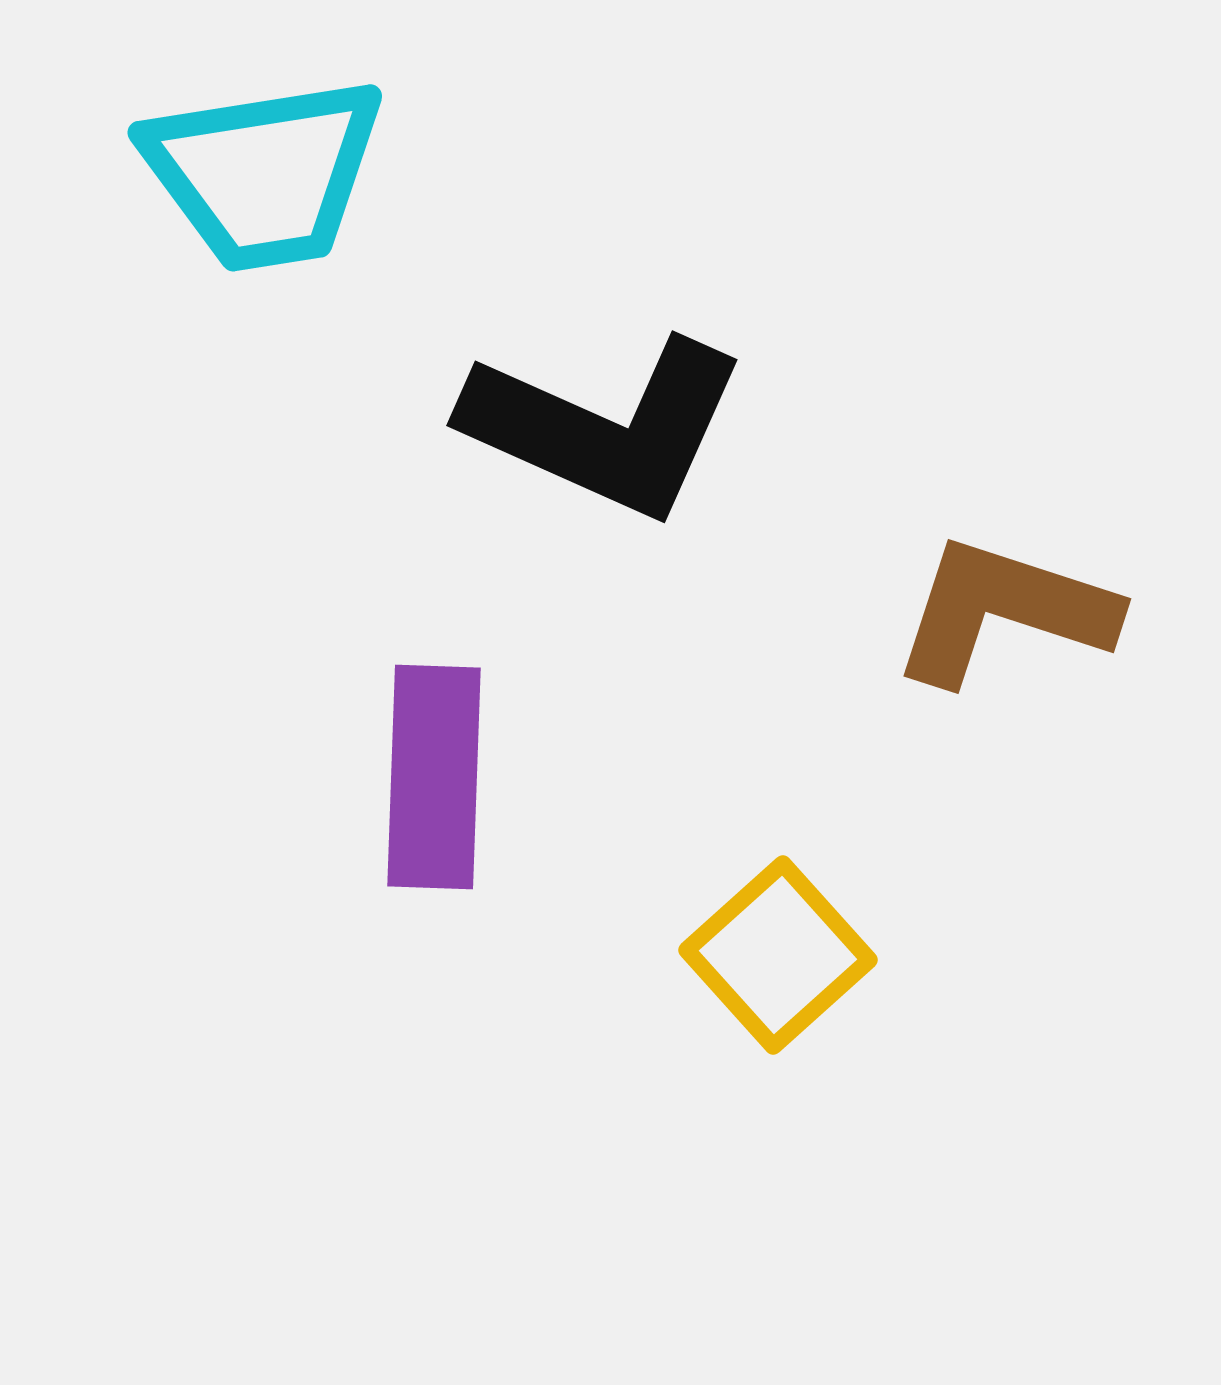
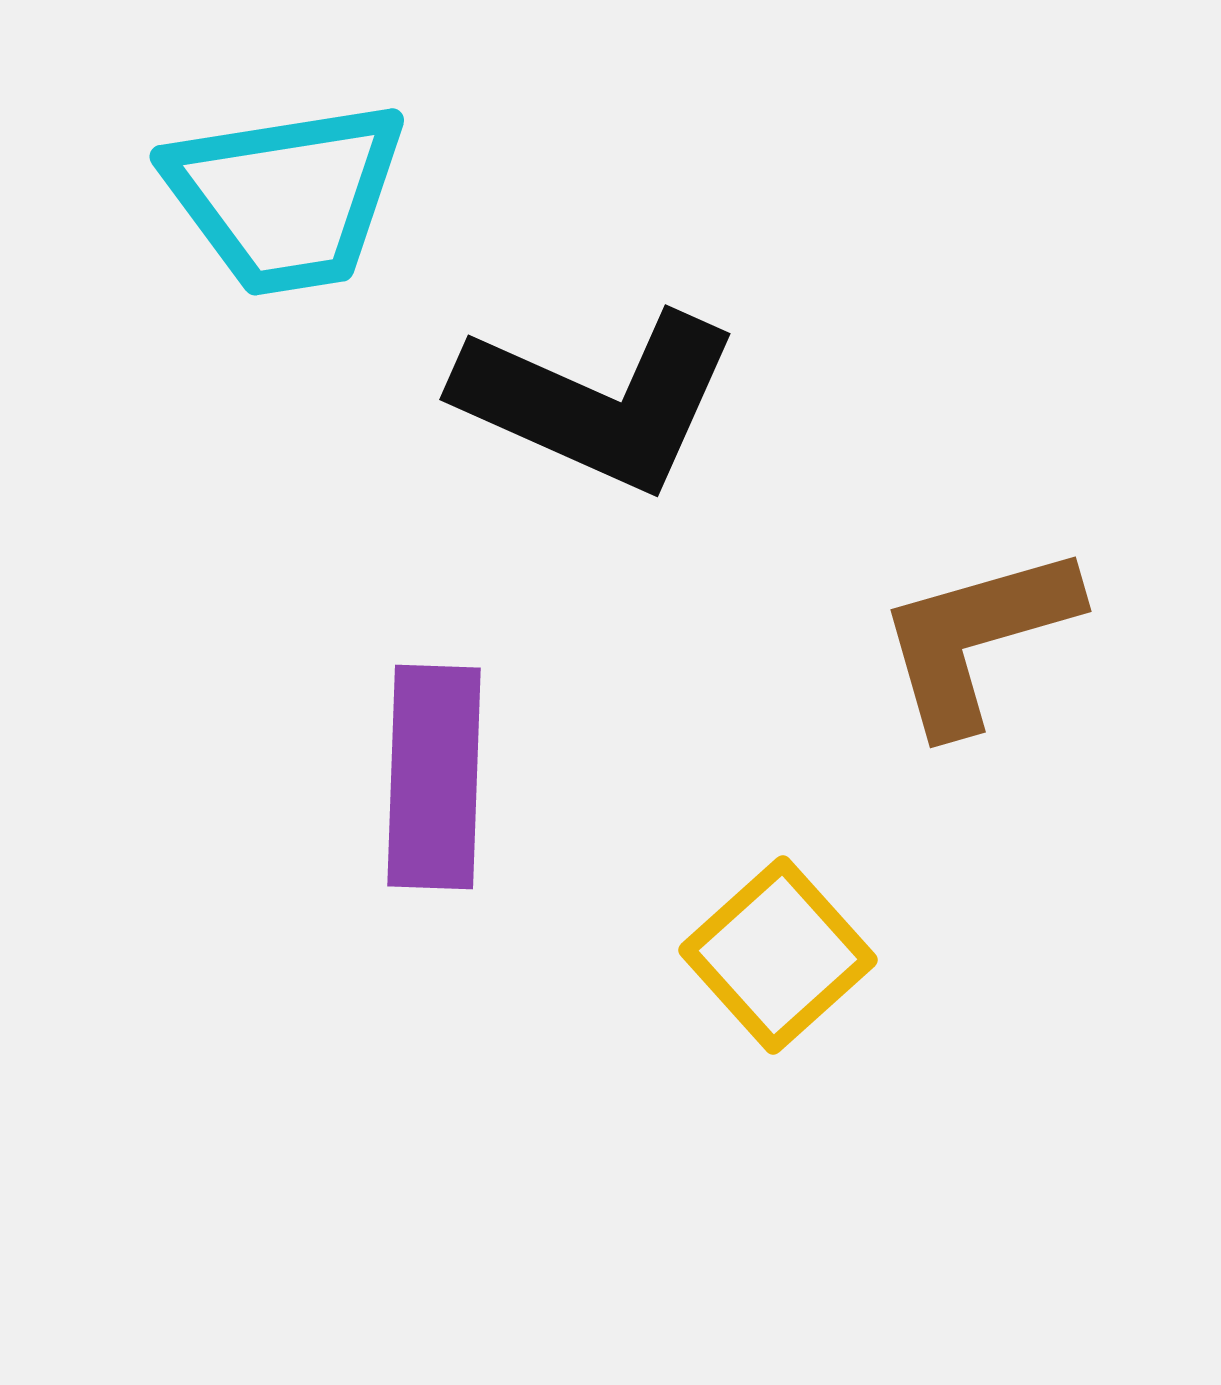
cyan trapezoid: moved 22 px right, 24 px down
black L-shape: moved 7 px left, 26 px up
brown L-shape: moved 27 px left, 27 px down; rotated 34 degrees counterclockwise
